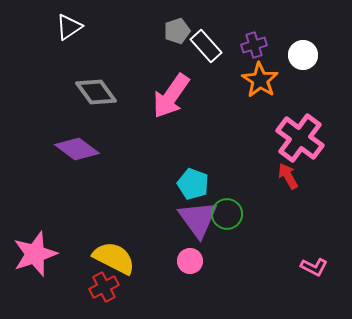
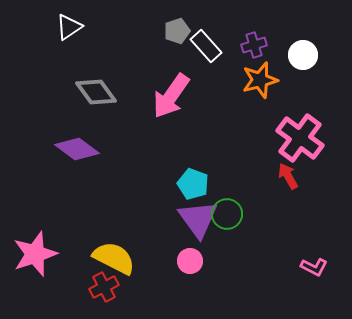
orange star: rotated 24 degrees clockwise
